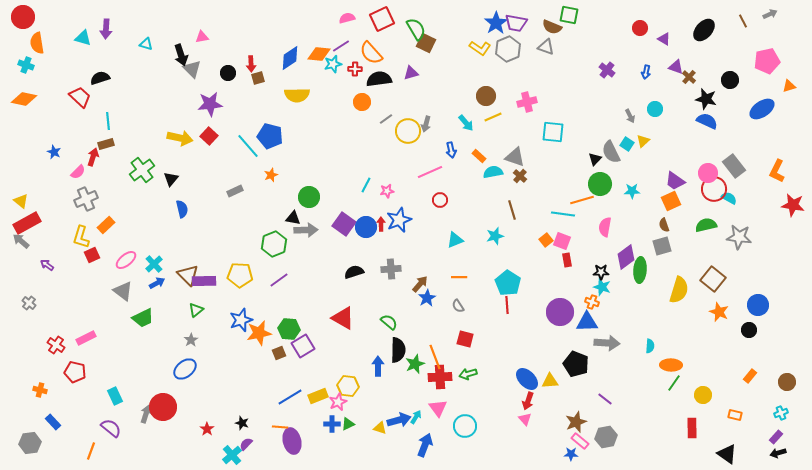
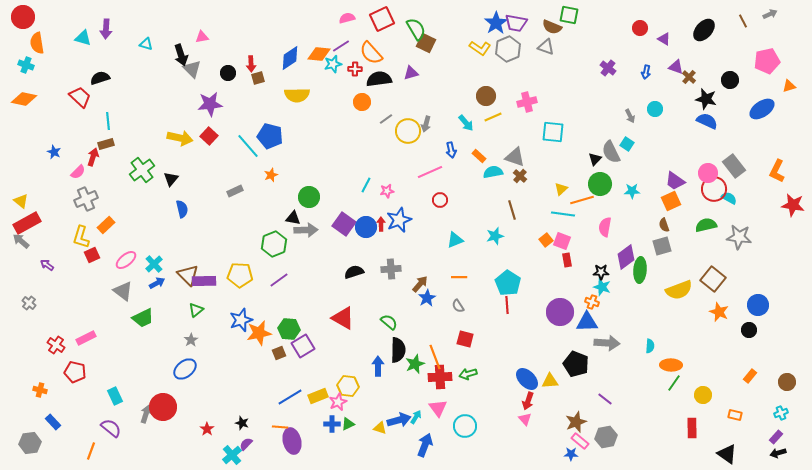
purple cross at (607, 70): moved 1 px right, 2 px up
yellow triangle at (643, 141): moved 82 px left, 48 px down
yellow semicircle at (679, 290): rotated 52 degrees clockwise
